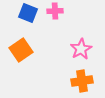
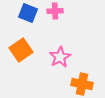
pink star: moved 21 px left, 8 px down
orange cross: moved 3 px down; rotated 20 degrees clockwise
